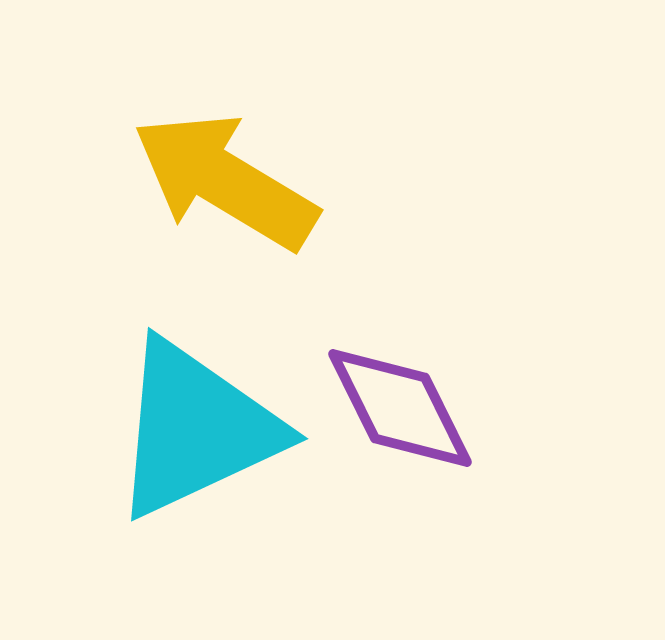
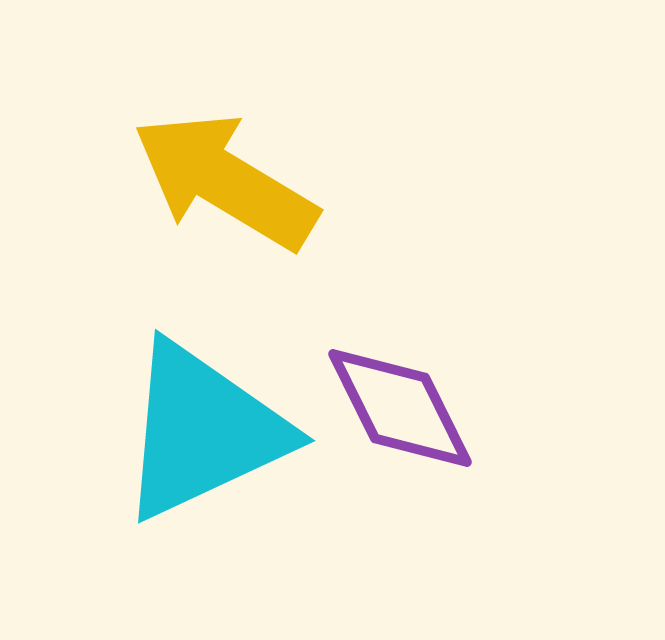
cyan triangle: moved 7 px right, 2 px down
